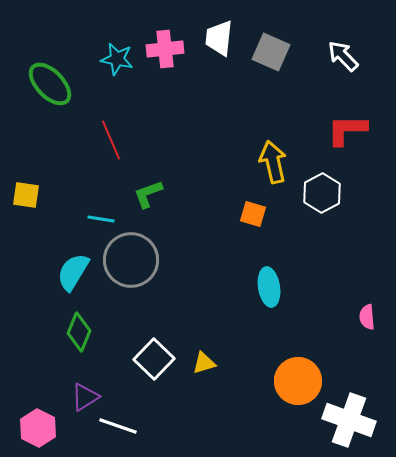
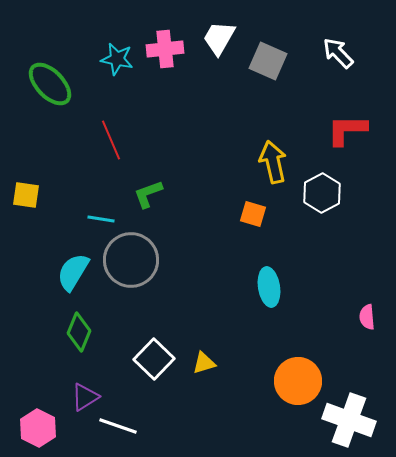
white trapezoid: rotated 24 degrees clockwise
gray square: moved 3 px left, 9 px down
white arrow: moved 5 px left, 3 px up
